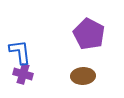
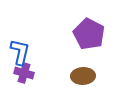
blue L-shape: rotated 20 degrees clockwise
purple cross: moved 1 px right, 1 px up
